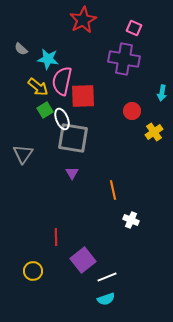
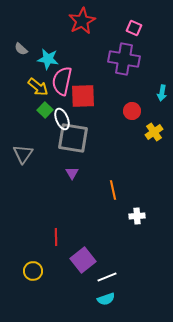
red star: moved 1 px left, 1 px down
green square: rotated 14 degrees counterclockwise
white cross: moved 6 px right, 4 px up; rotated 28 degrees counterclockwise
